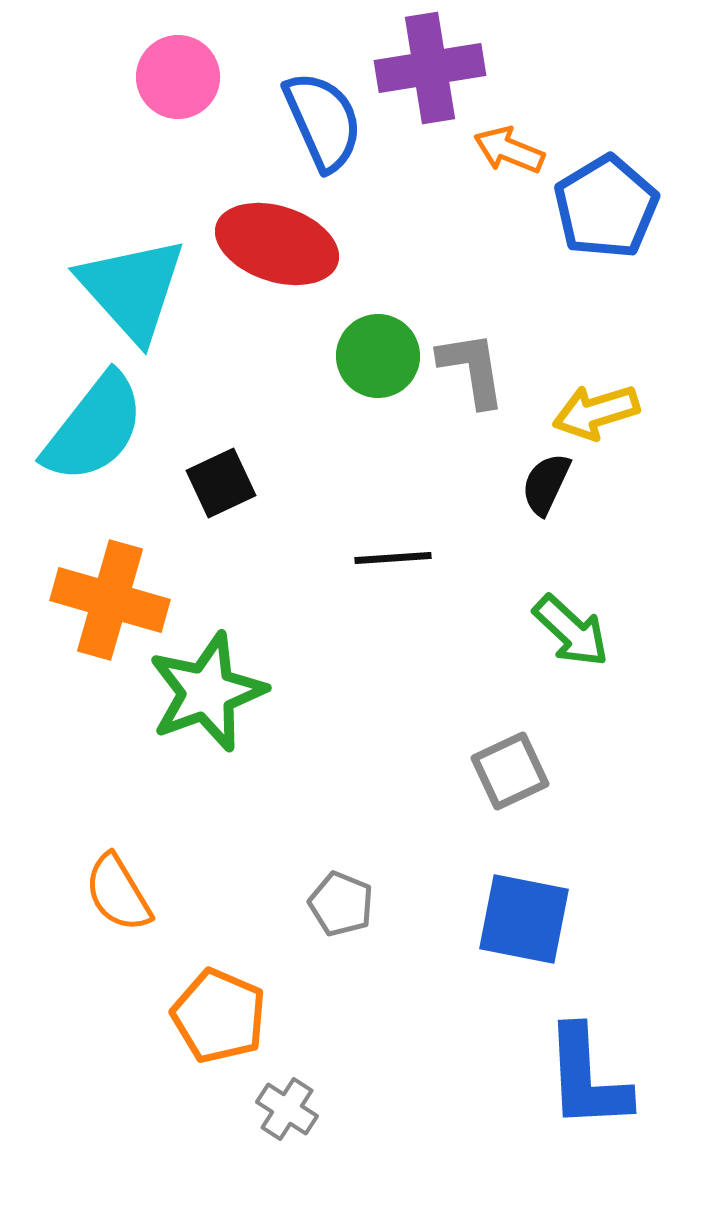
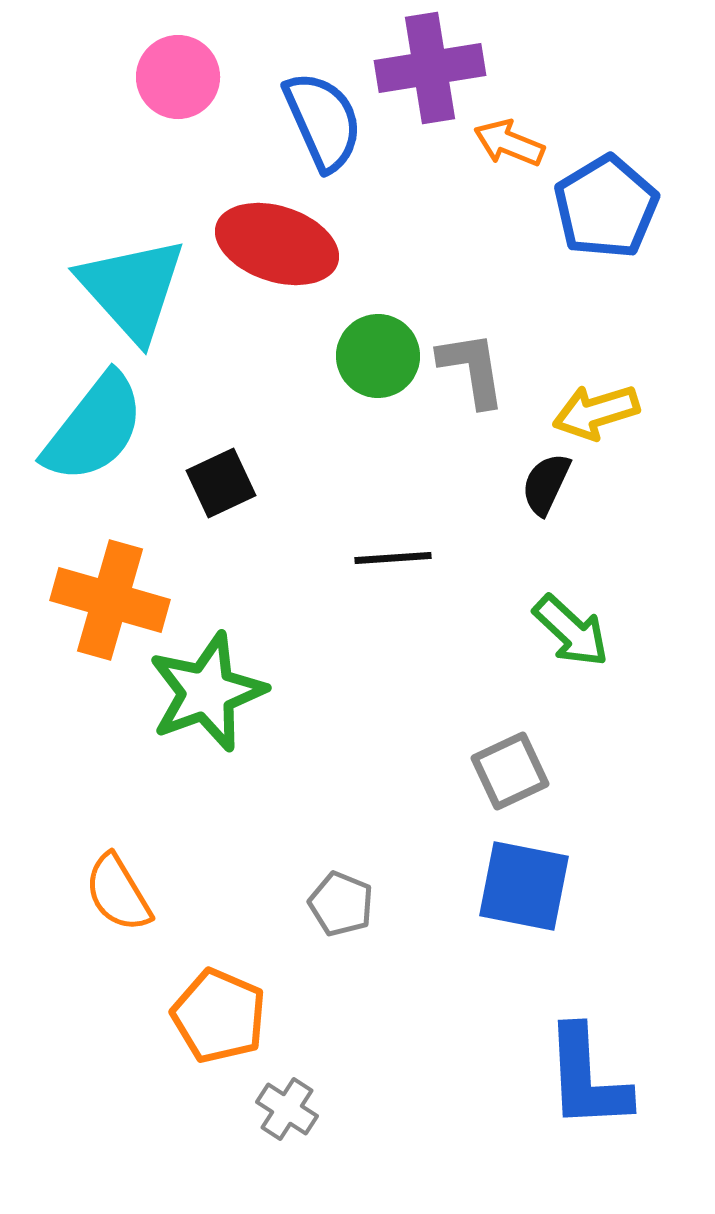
orange arrow: moved 7 px up
blue square: moved 33 px up
